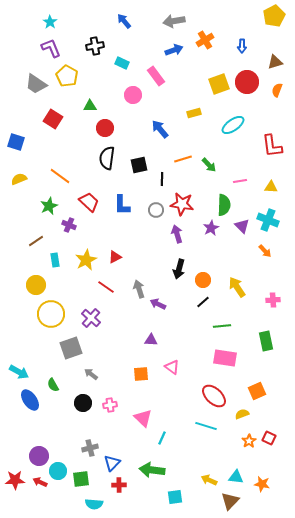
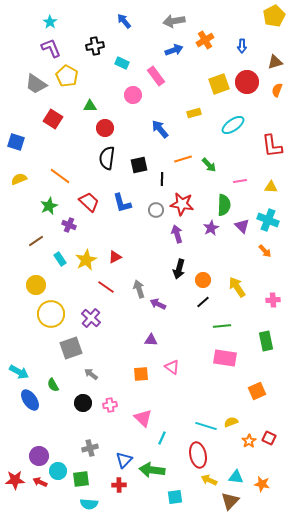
blue L-shape at (122, 205): moved 2 px up; rotated 15 degrees counterclockwise
cyan rectangle at (55, 260): moved 5 px right, 1 px up; rotated 24 degrees counterclockwise
red ellipse at (214, 396): moved 16 px left, 59 px down; rotated 35 degrees clockwise
yellow semicircle at (242, 414): moved 11 px left, 8 px down
blue triangle at (112, 463): moved 12 px right, 3 px up
cyan semicircle at (94, 504): moved 5 px left
